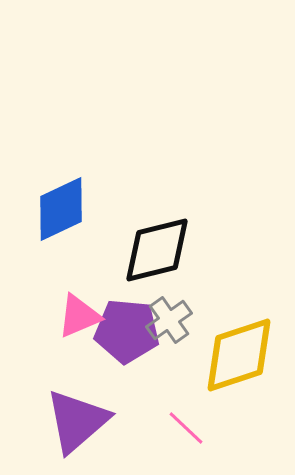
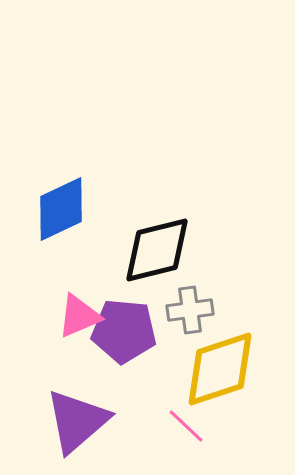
gray cross: moved 21 px right, 10 px up; rotated 27 degrees clockwise
purple pentagon: moved 3 px left
yellow diamond: moved 19 px left, 14 px down
pink line: moved 2 px up
